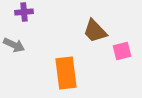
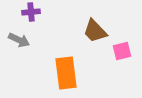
purple cross: moved 7 px right
gray arrow: moved 5 px right, 5 px up
